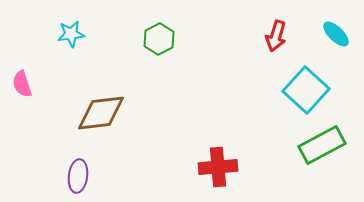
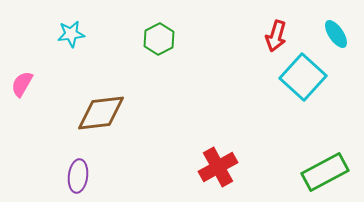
cyan ellipse: rotated 12 degrees clockwise
pink semicircle: rotated 48 degrees clockwise
cyan square: moved 3 px left, 13 px up
green rectangle: moved 3 px right, 27 px down
red cross: rotated 24 degrees counterclockwise
